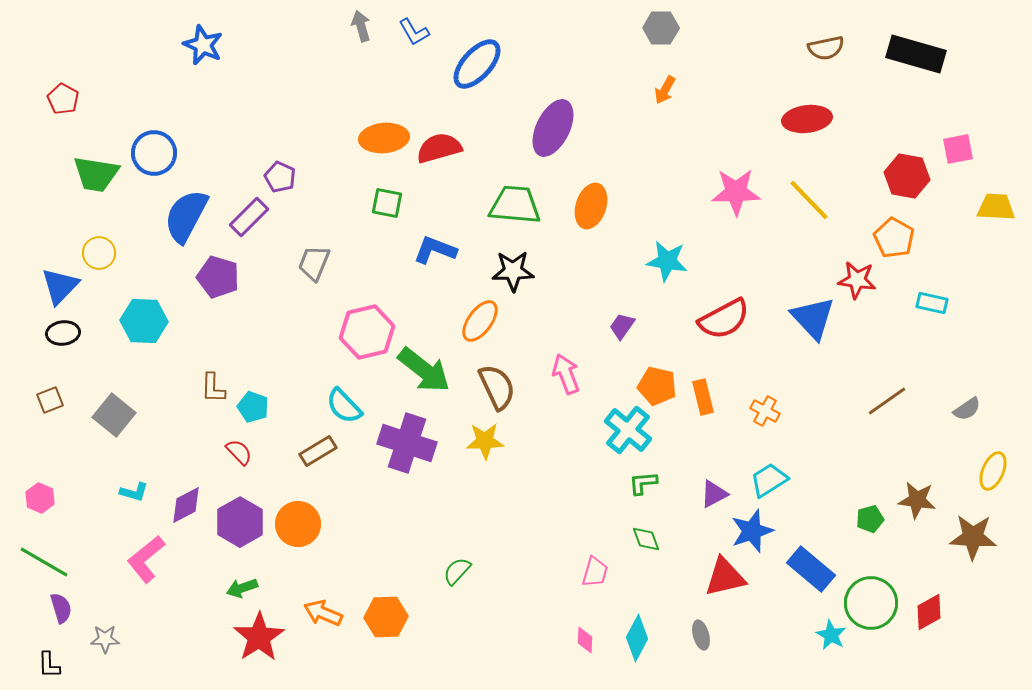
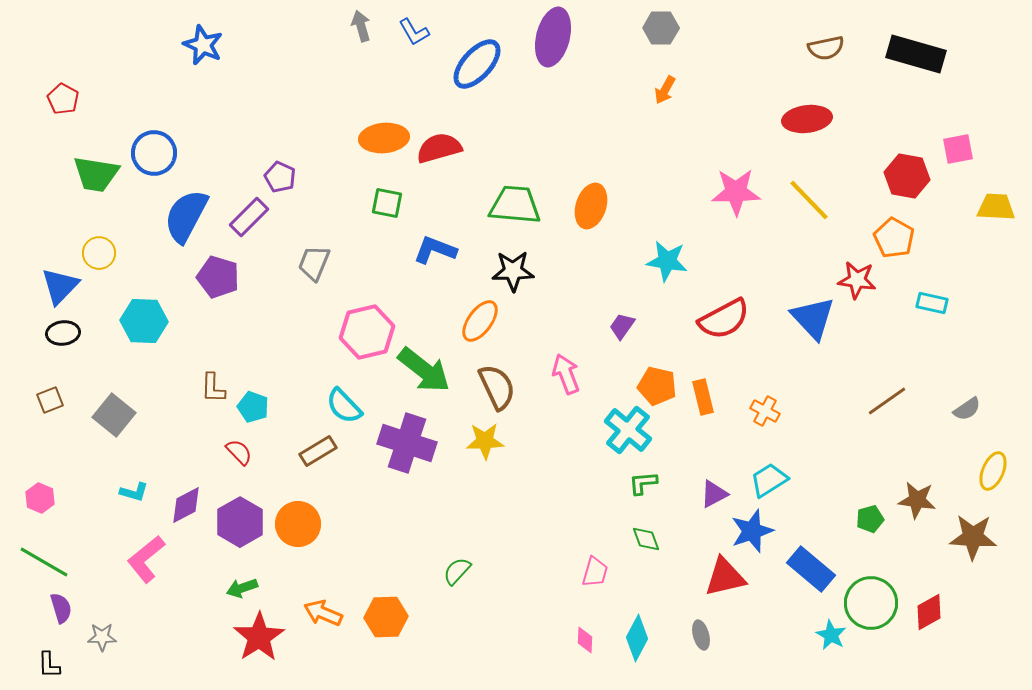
purple ellipse at (553, 128): moved 91 px up; rotated 12 degrees counterclockwise
gray star at (105, 639): moved 3 px left, 2 px up
